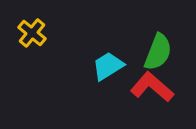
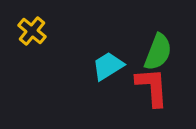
yellow cross: moved 2 px up
red L-shape: rotated 45 degrees clockwise
